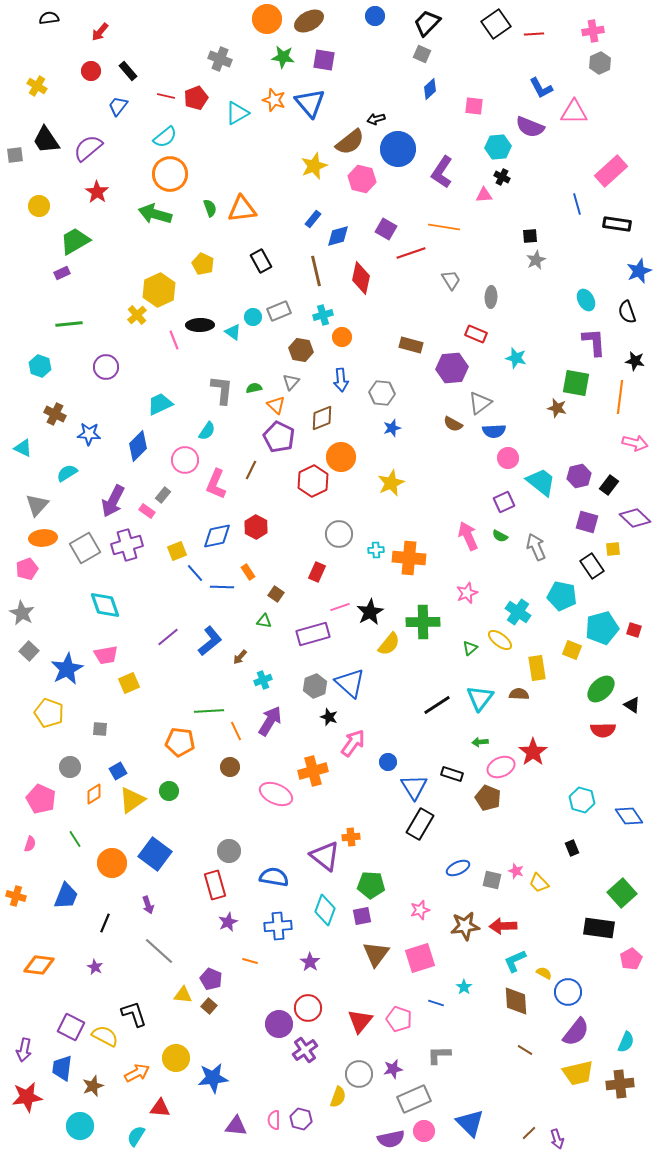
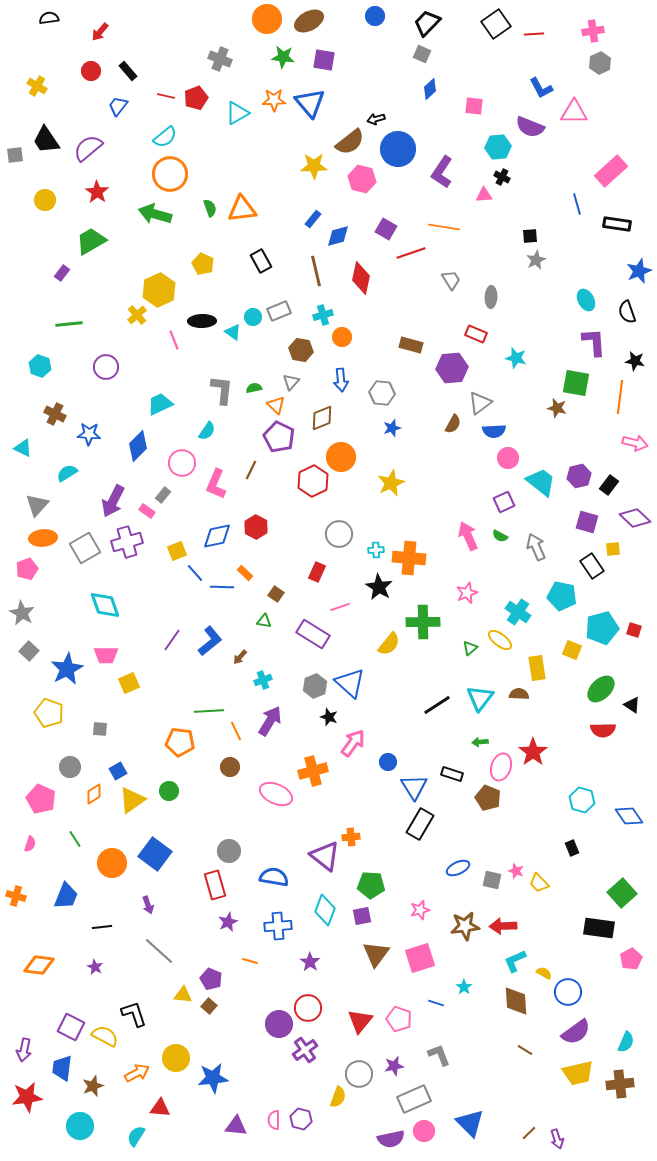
orange star at (274, 100): rotated 20 degrees counterclockwise
yellow star at (314, 166): rotated 20 degrees clockwise
yellow circle at (39, 206): moved 6 px right, 6 px up
green trapezoid at (75, 241): moved 16 px right
purple rectangle at (62, 273): rotated 28 degrees counterclockwise
black ellipse at (200, 325): moved 2 px right, 4 px up
brown semicircle at (453, 424): rotated 90 degrees counterclockwise
pink circle at (185, 460): moved 3 px left, 3 px down
purple cross at (127, 545): moved 3 px up
orange rectangle at (248, 572): moved 3 px left, 1 px down; rotated 14 degrees counterclockwise
black star at (370, 612): moved 9 px right, 25 px up; rotated 12 degrees counterclockwise
purple rectangle at (313, 634): rotated 48 degrees clockwise
purple line at (168, 637): moved 4 px right, 3 px down; rotated 15 degrees counterclockwise
pink trapezoid at (106, 655): rotated 10 degrees clockwise
pink ellipse at (501, 767): rotated 48 degrees counterclockwise
black line at (105, 923): moved 3 px left, 4 px down; rotated 60 degrees clockwise
purple semicircle at (576, 1032): rotated 16 degrees clockwise
gray L-shape at (439, 1055): rotated 70 degrees clockwise
purple star at (393, 1069): moved 1 px right, 3 px up
